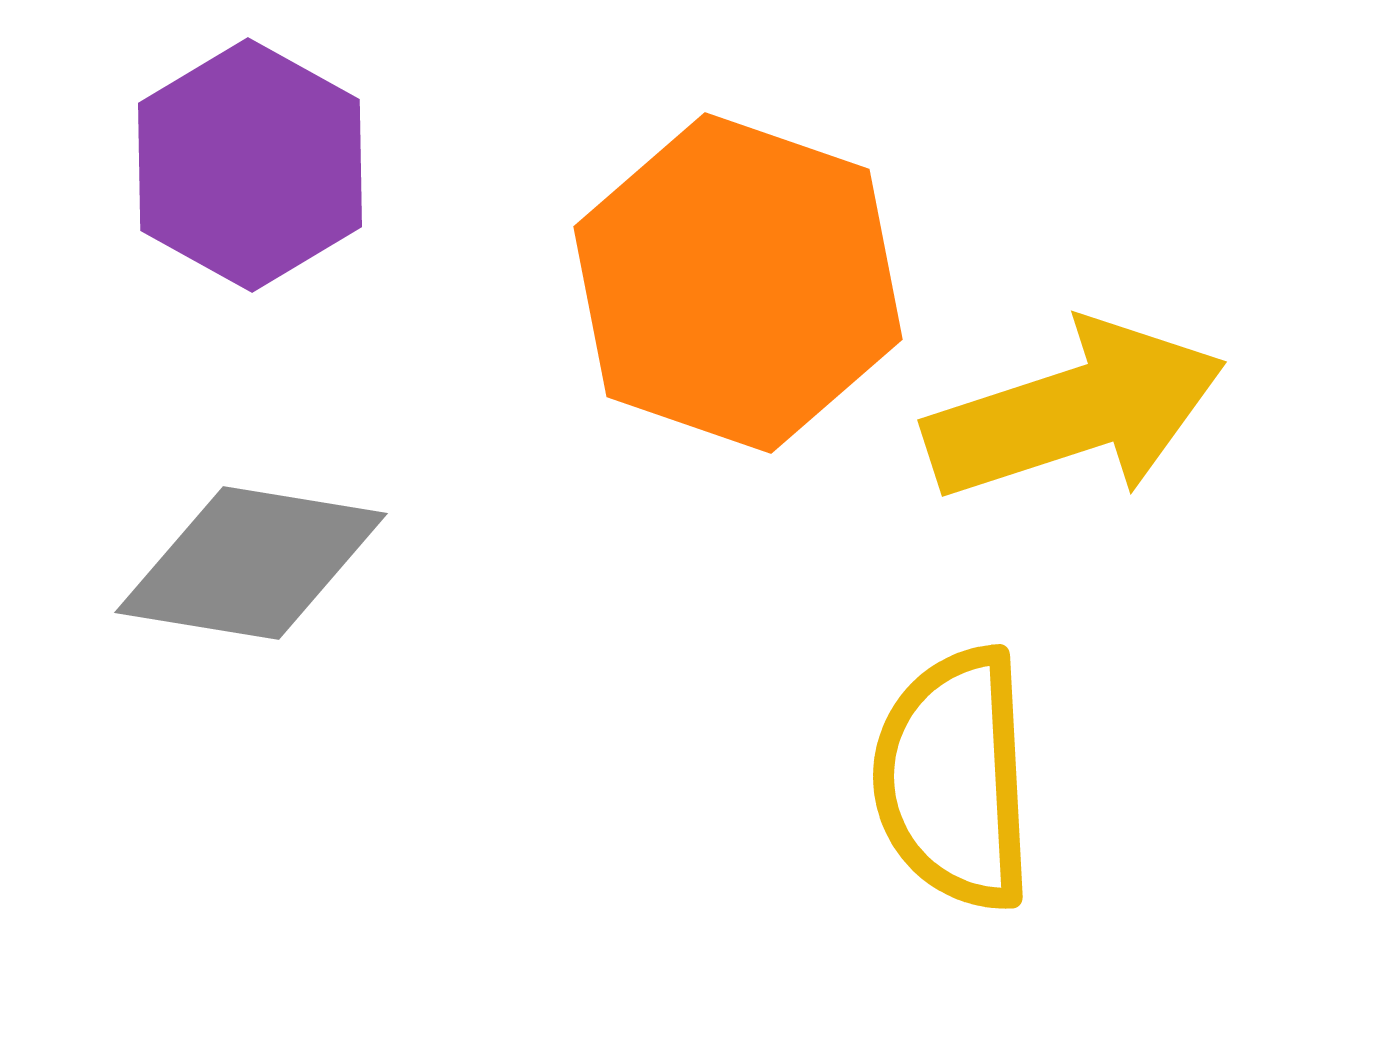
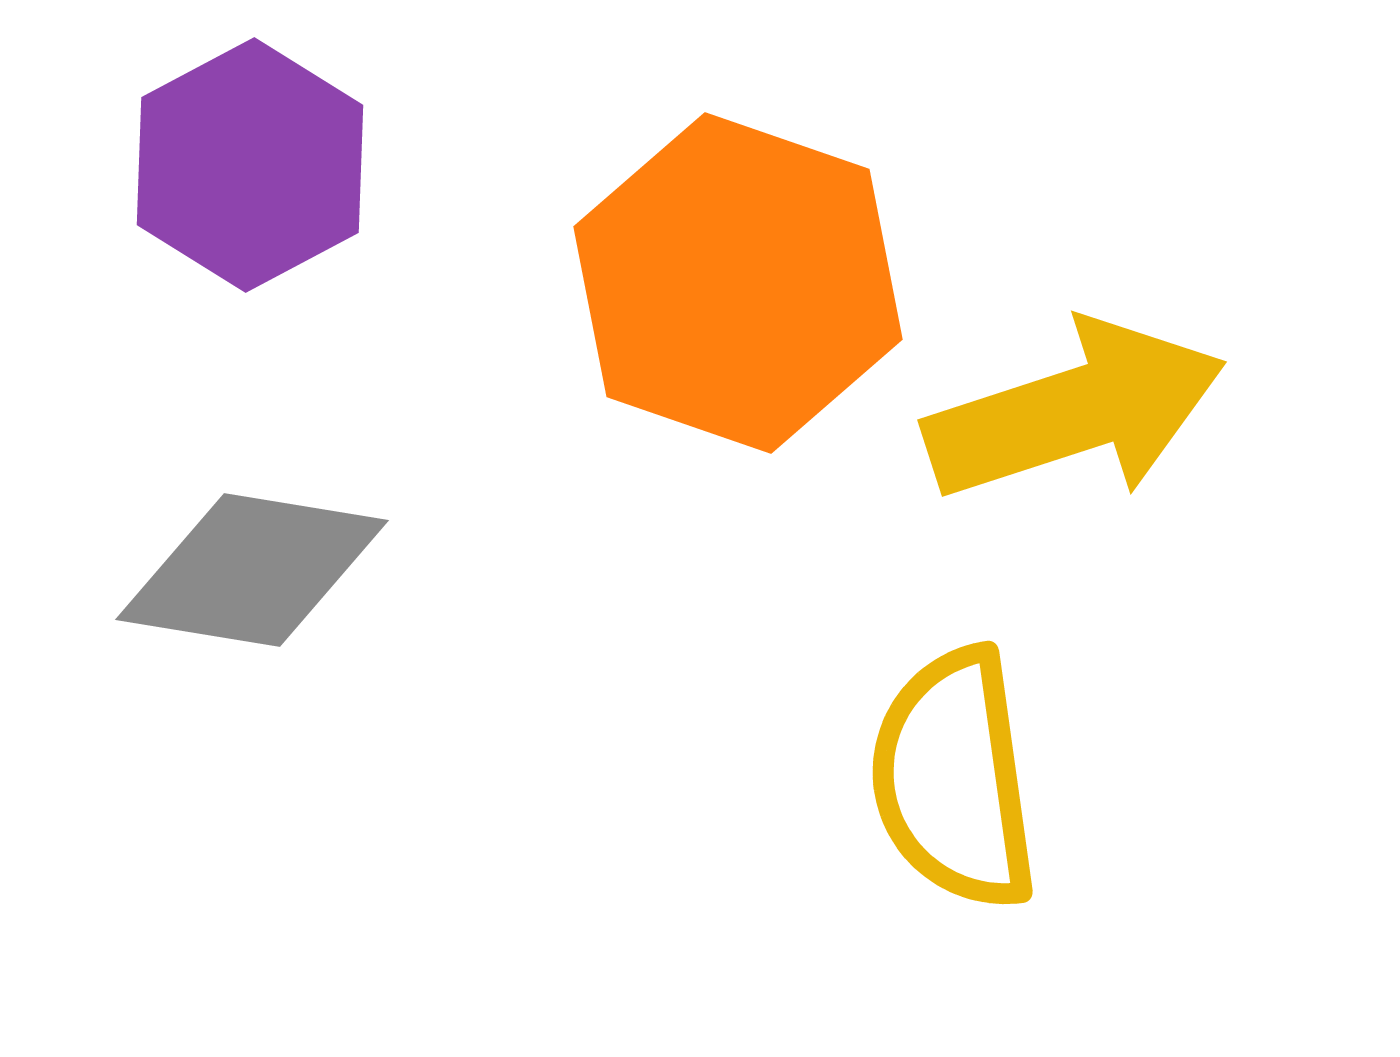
purple hexagon: rotated 3 degrees clockwise
gray diamond: moved 1 px right, 7 px down
yellow semicircle: rotated 5 degrees counterclockwise
